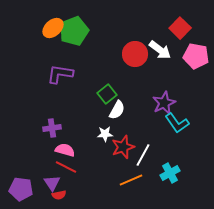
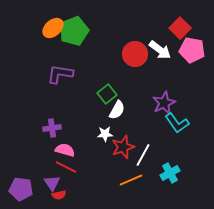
pink pentagon: moved 4 px left, 6 px up
